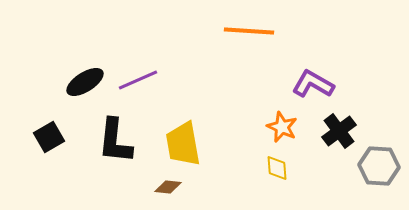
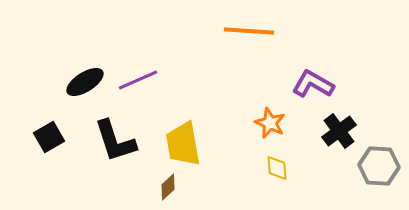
orange star: moved 12 px left, 4 px up
black L-shape: rotated 24 degrees counterclockwise
brown diamond: rotated 48 degrees counterclockwise
